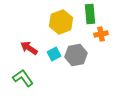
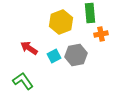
green rectangle: moved 1 px up
cyan square: moved 2 px down
green L-shape: moved 3 px down
